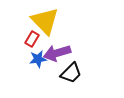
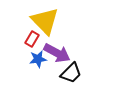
purple arrow: rotated 136 degrees counterclockwise
